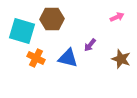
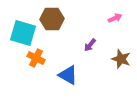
pink arrow: moved 2 px left, 1 px down
cyan square: moved 1 px right, 2 px down
blue triangle: moved 17 px down; rotated 15 degrees clockwise
